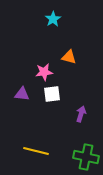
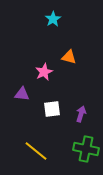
pink star: rotated 18 degrees counterclockwise
white square: moved 15 px down
yellow line: rotated 25 degrees clockwise
green cross: moved 8 px up
